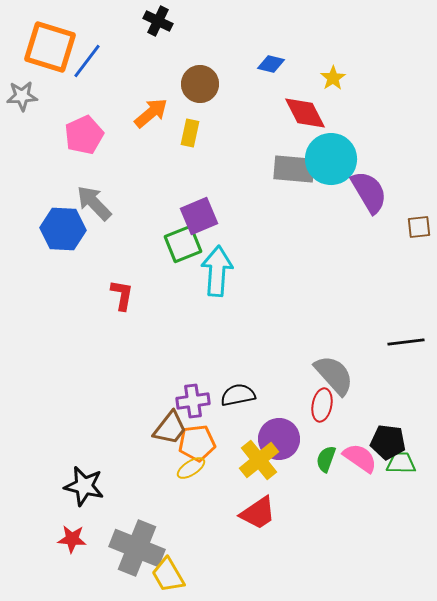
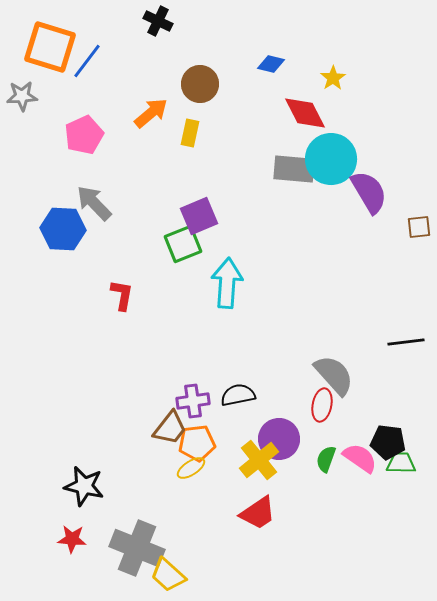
cyan arrow: moved 10 px right, 12 px down
yellow trapezoid: rotated 18 degrees counterclockwise
